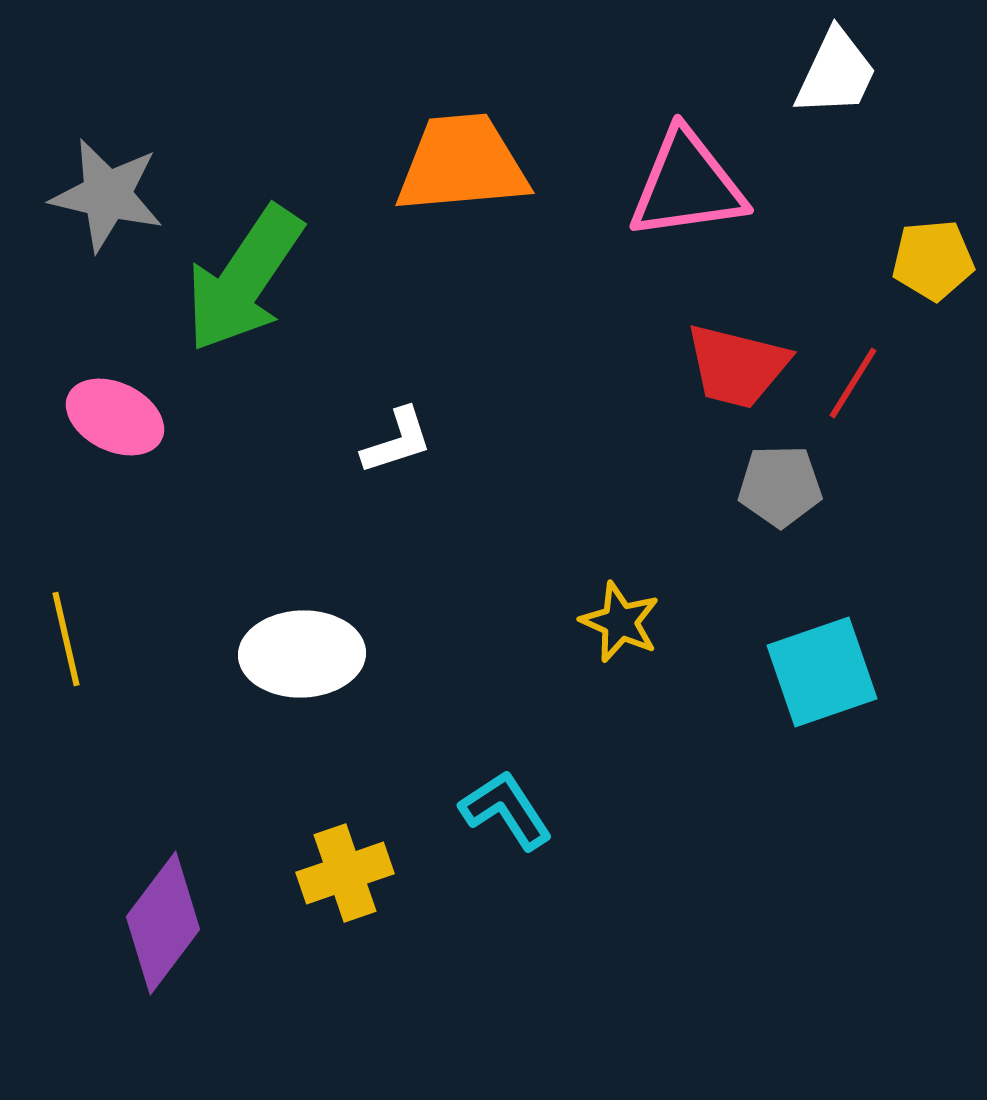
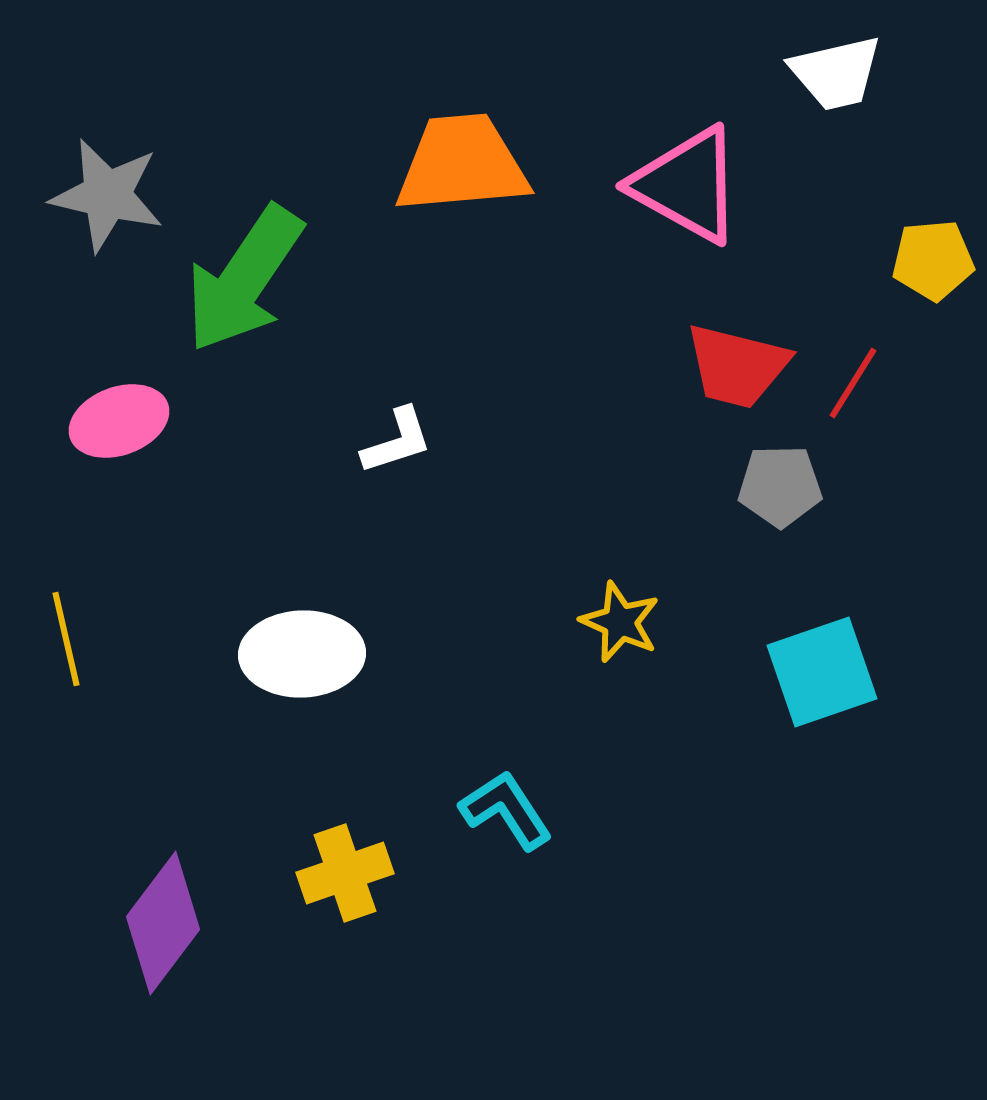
white trapezoid: rotated 52 degrees clockwise
pink triangle: rotated 37 degrees clockwise
pink ellipse: moved 4 px right, 4 px down; rotated 46 degrees counterclockwise
